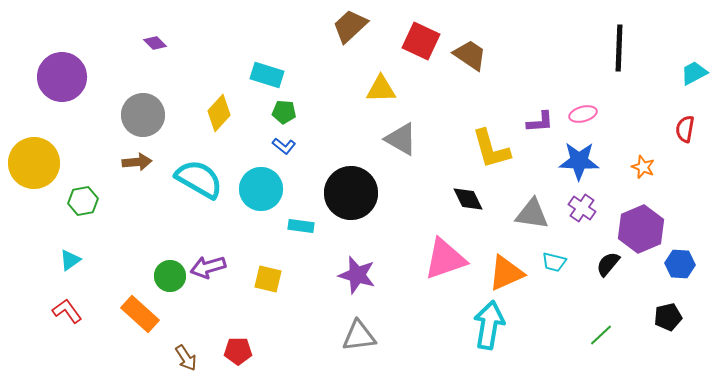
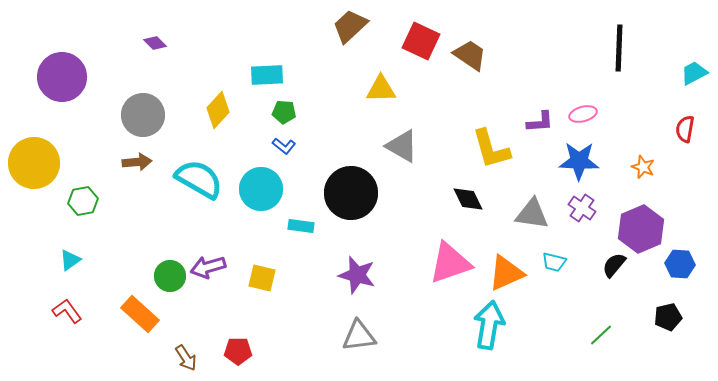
cyan rectangle at (267, 75): rotated 20 degrees counterclockwise
yellow diamond at (219, 113): moved 1 px left, 3 px up
gray triangle at (401, 139): moved 1 px right, 7 px down
pink triangle at (445, 259): moved 5 px right, 4 px down
black semicircle at (608, 264): moved 6 px right, 1 px down
yellow square at (268, 279): moved 6 px left, 1 px up
